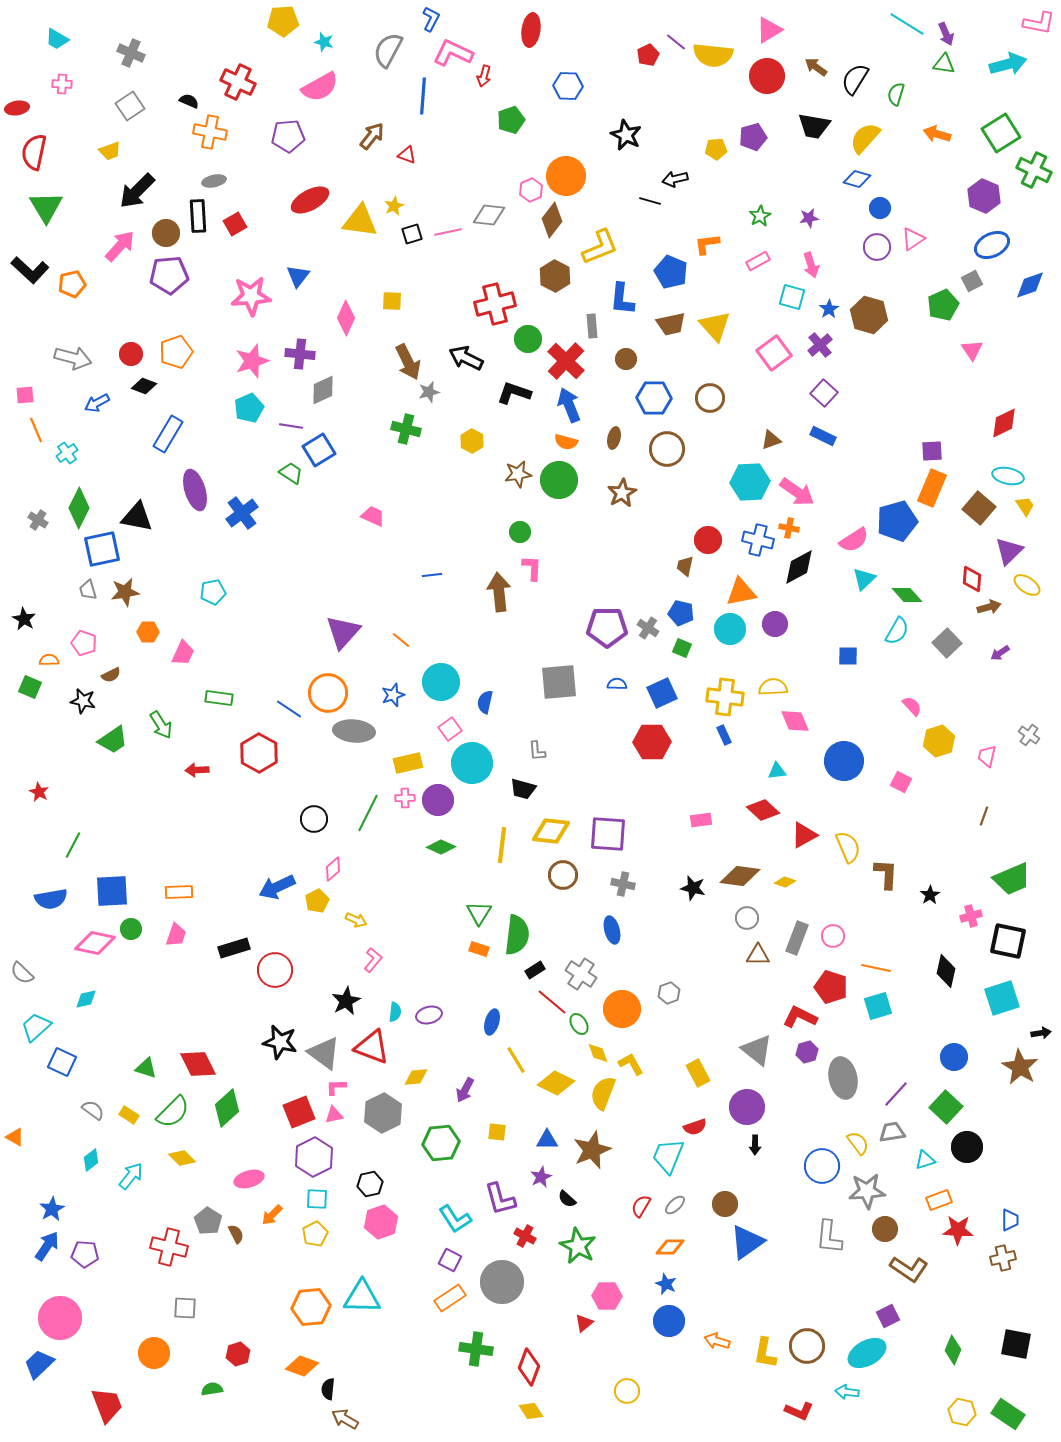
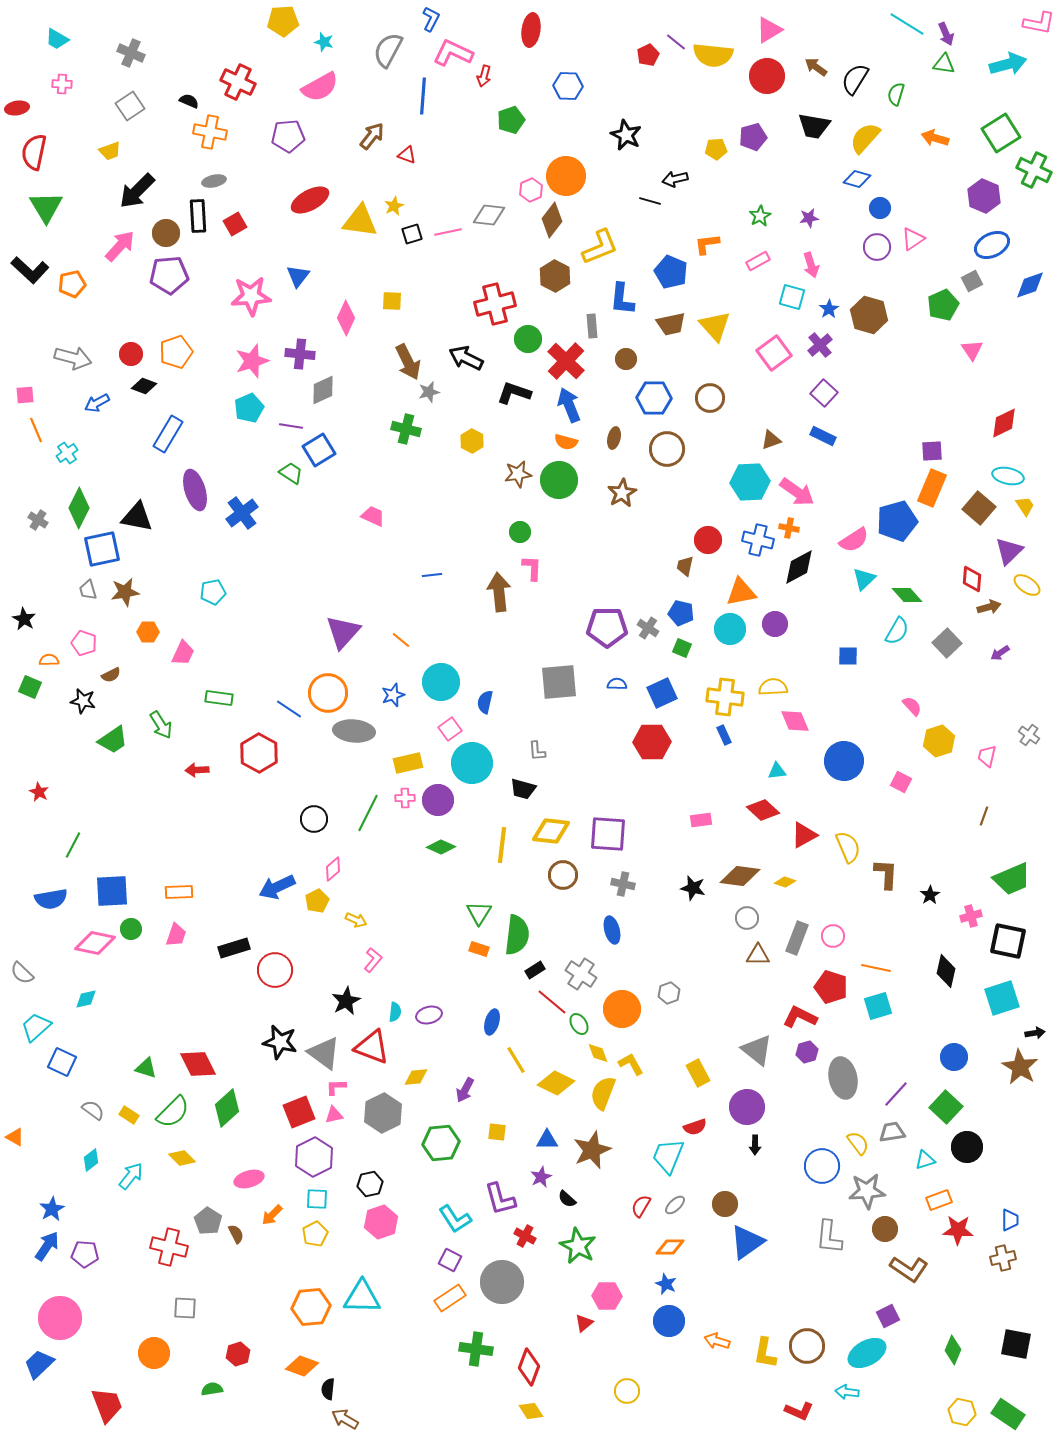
orange arrow at (937, 134): moved 2 px left, 4 px down
black arrow at (1041, 1033): moved 6 px left
